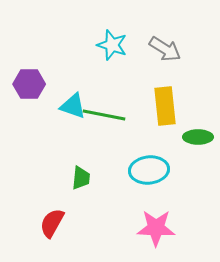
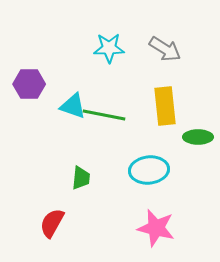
cyan star: moved 3 px left, 3 px down; rotated 20 degrees counterclockwise
pink star: rotated 12 degrees clockwise
